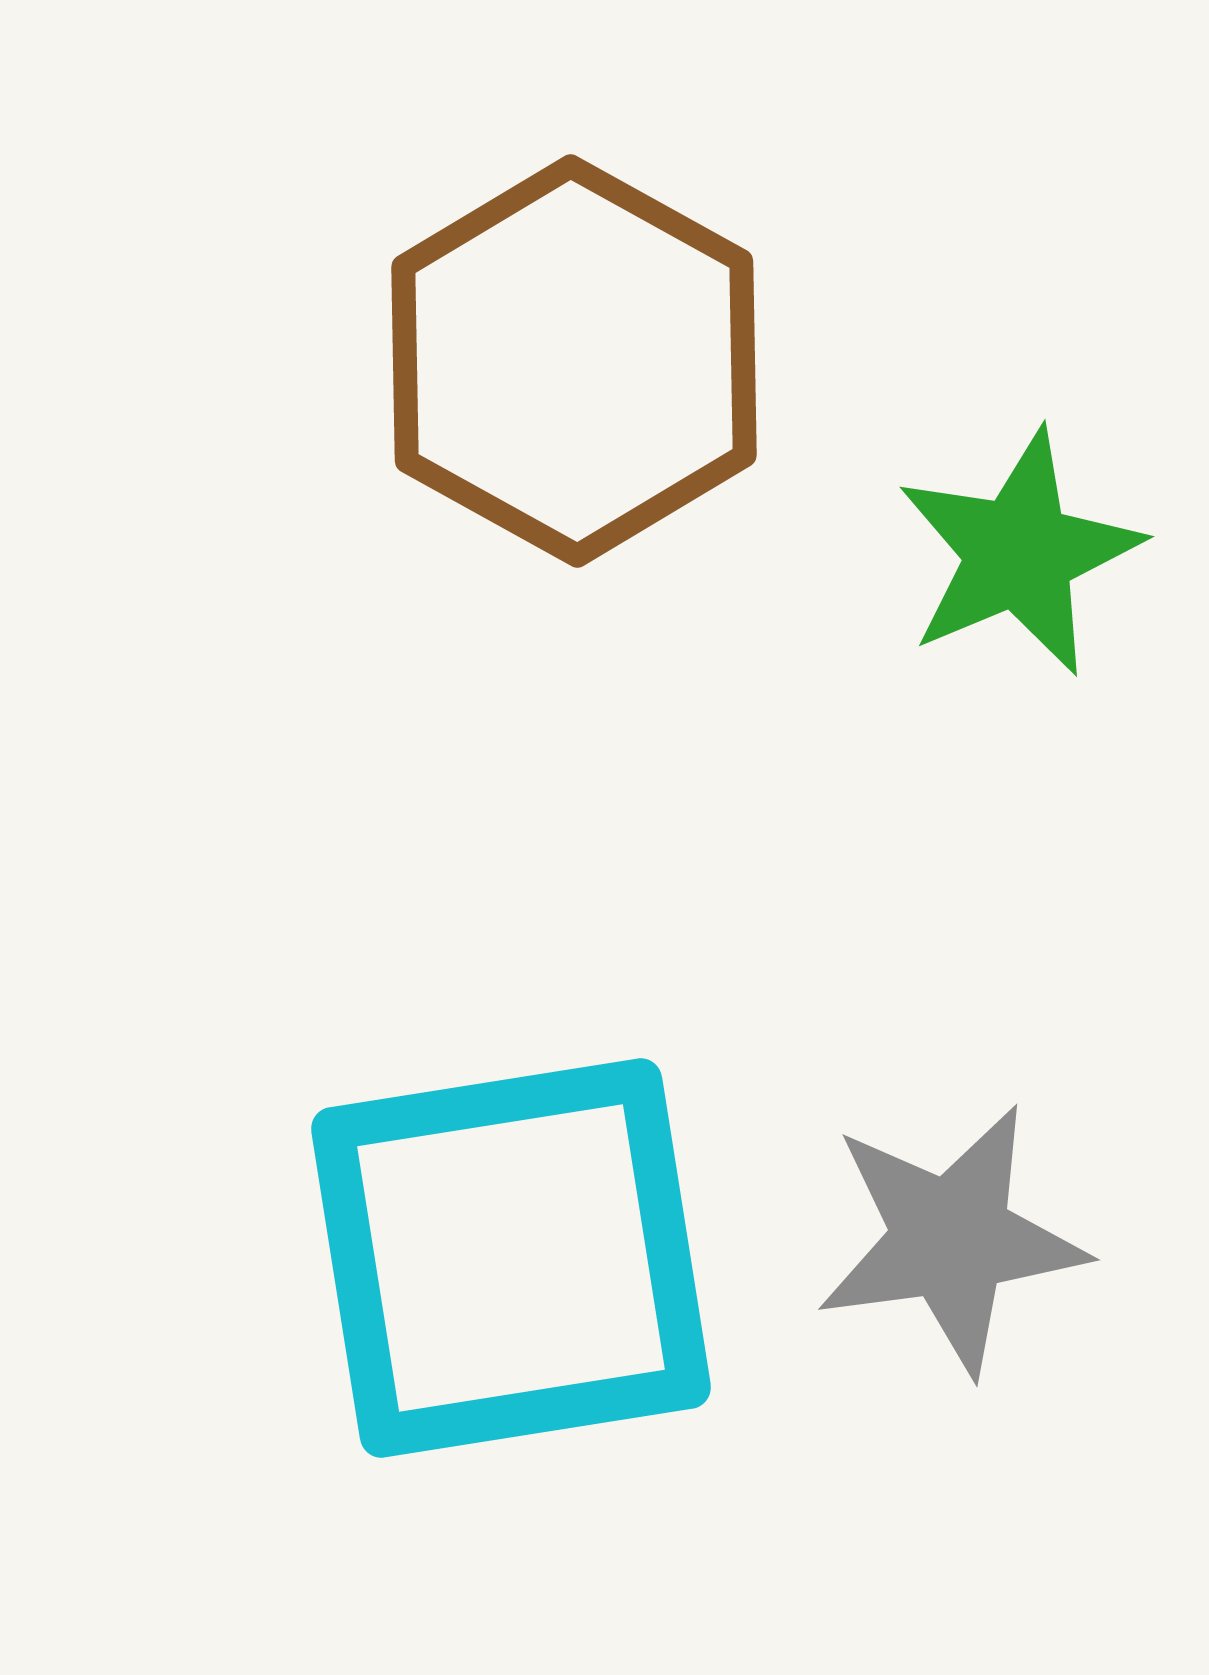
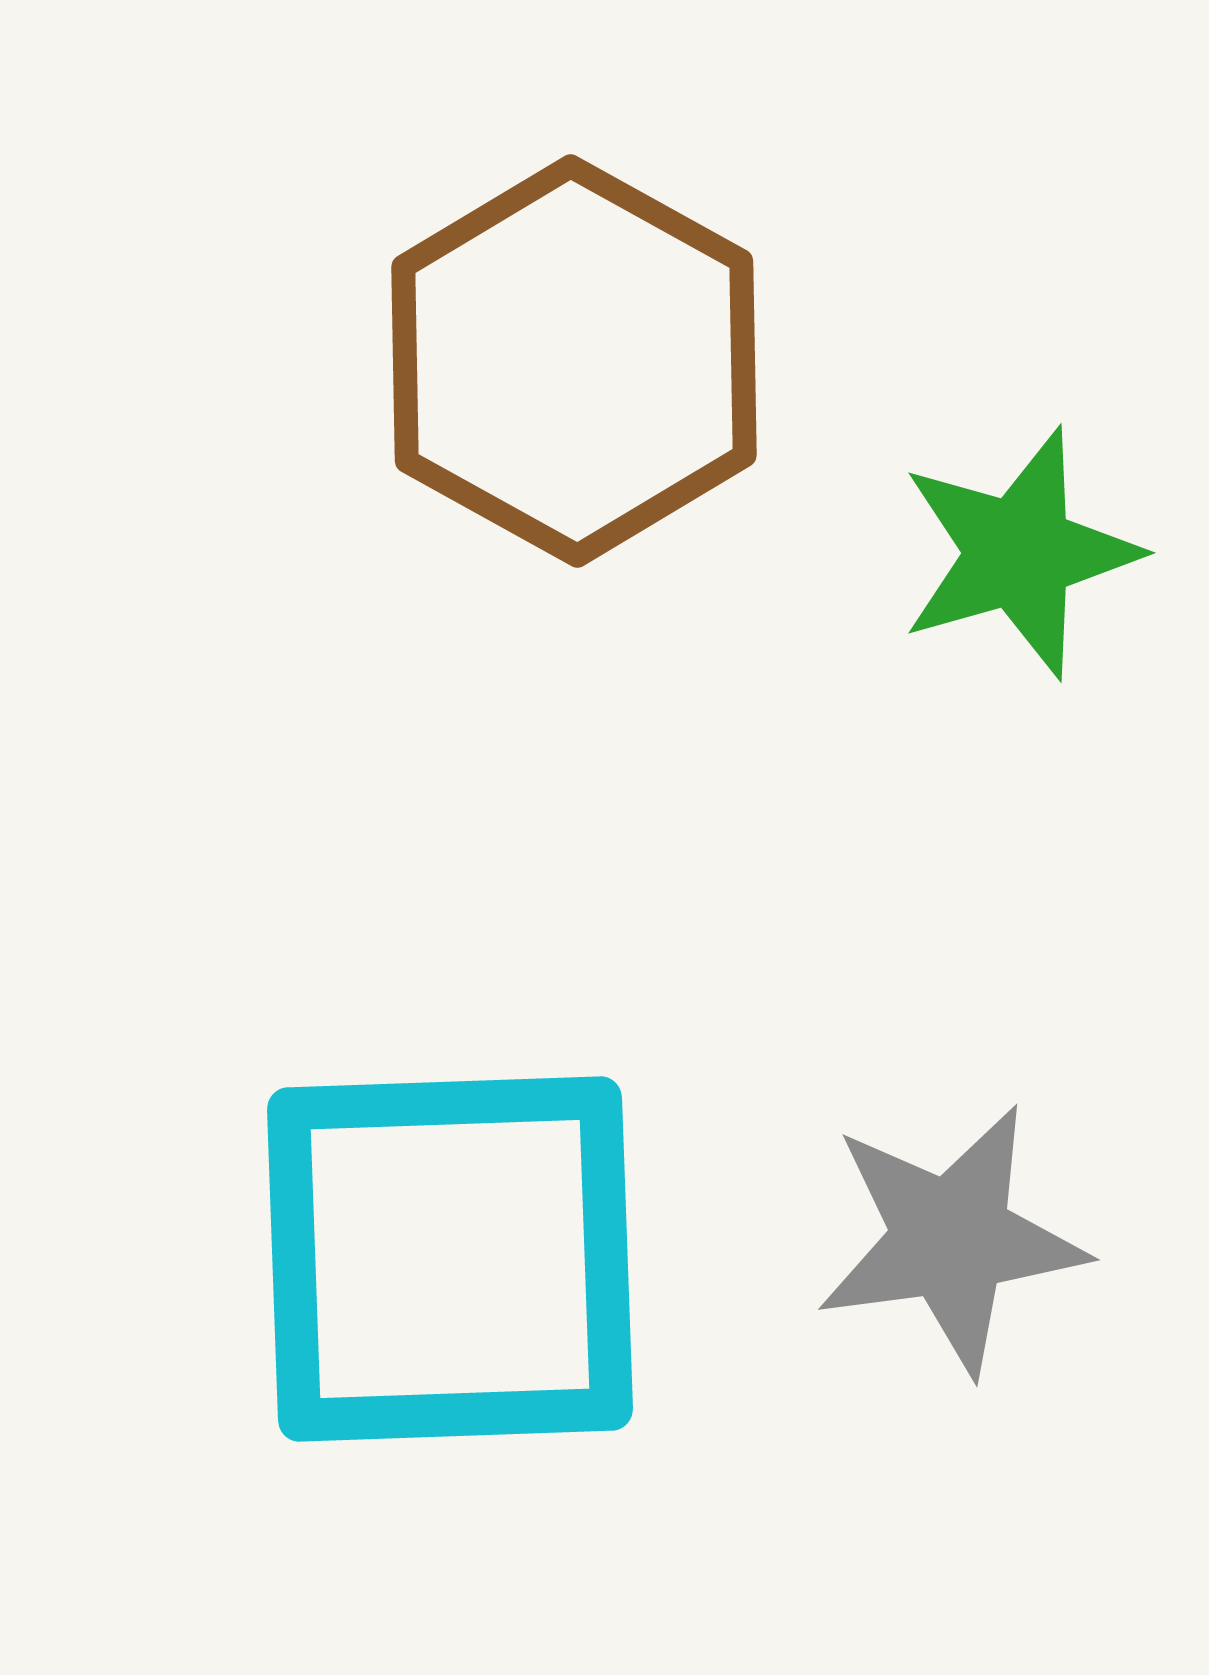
green star: rotated 7 degrees clockwise
cyan square: moved 61 px left, 1 px down; rotated 7 degrees clockwise
